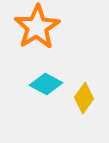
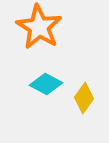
orange star: moved 2 px right; rotated 9 degrees counterclockwise
